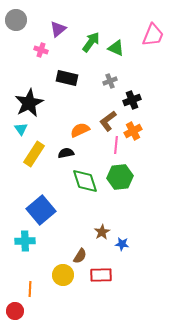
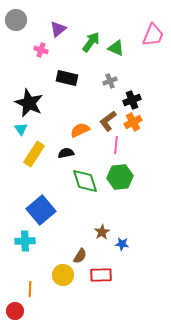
black star: rotated 20 degrees counterclockwise
orange cross: moved 9 px up
